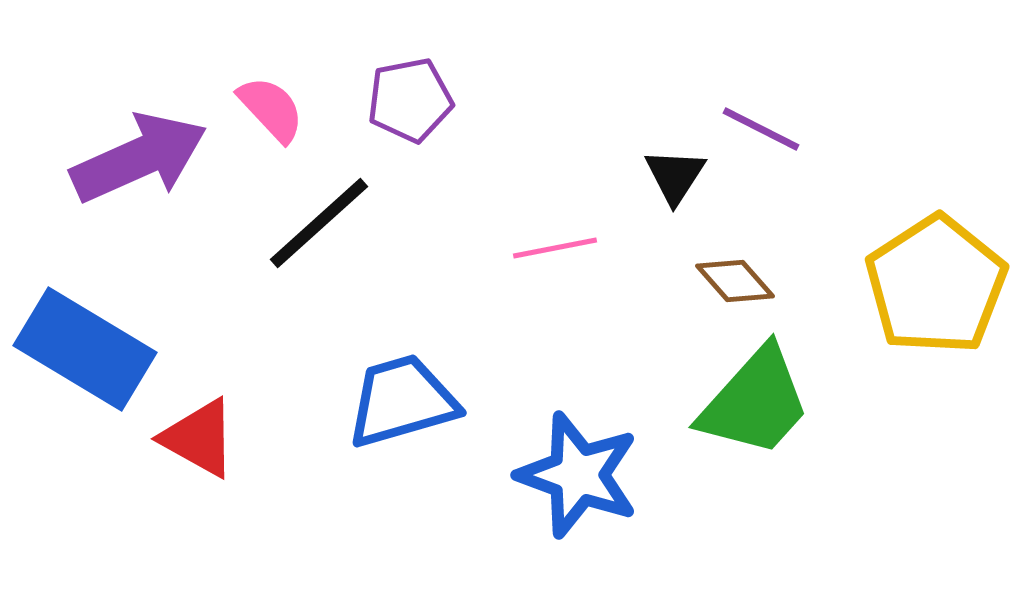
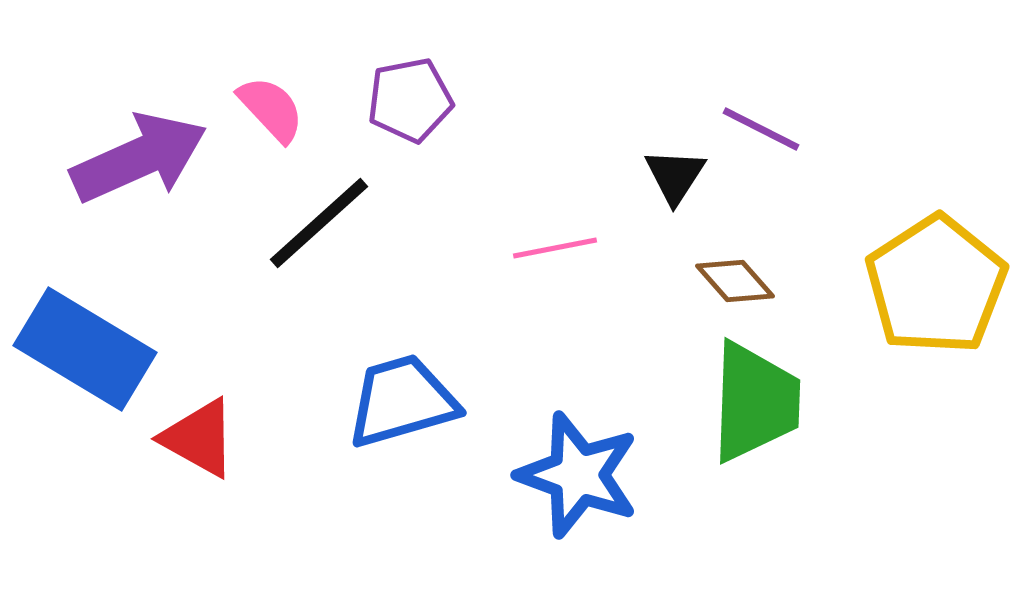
green trapezoid: rotated 40 degrees counterclockwise
